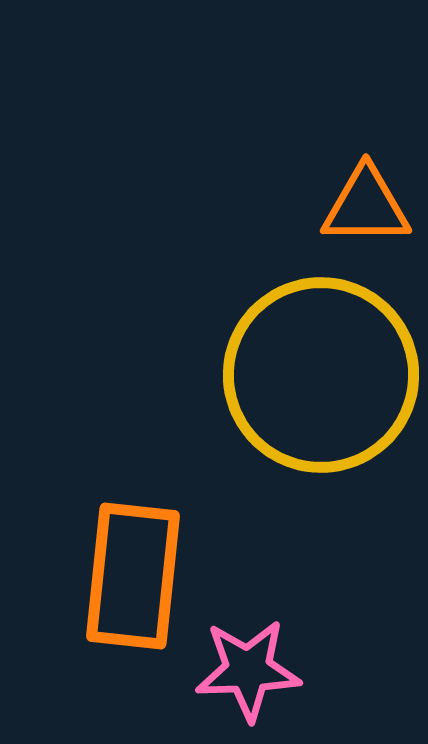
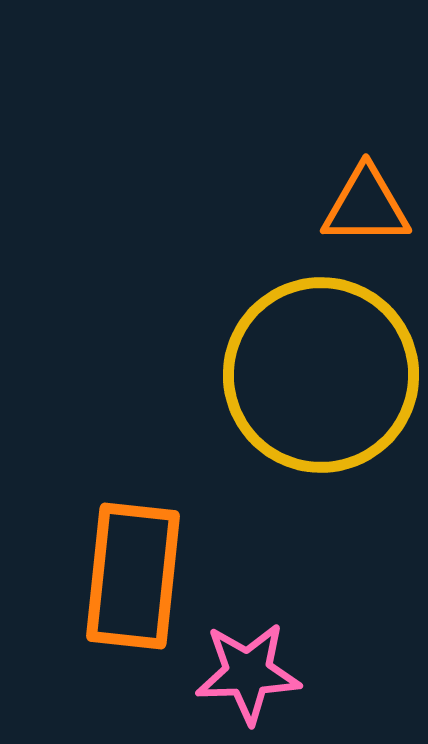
pink star: moved 3 px down
